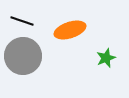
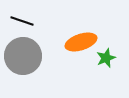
orange ellipse: moved 11 px right, 12 px down
